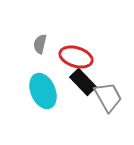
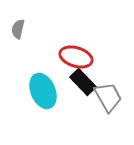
gray semicircle: moved 22 px left, 15 px up
